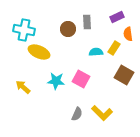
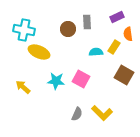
yellow rectangle: moved 1 px up
